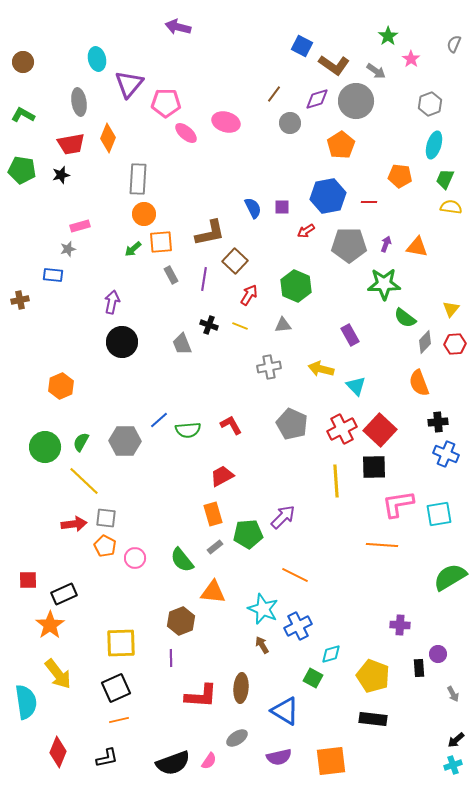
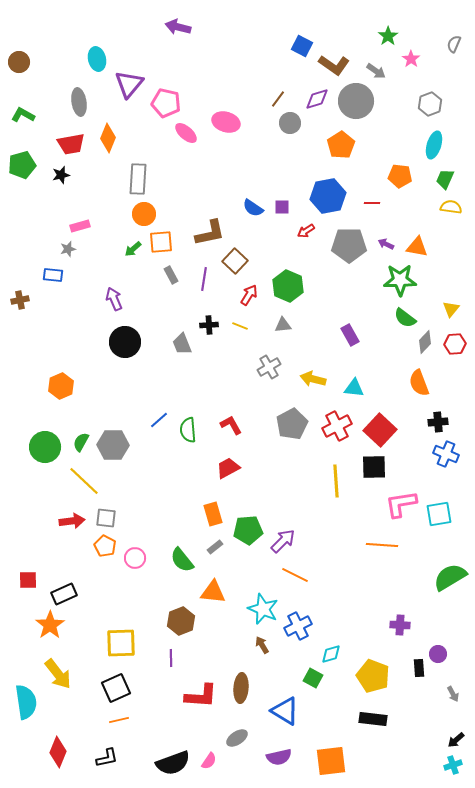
brown circle at (23, 62): moved 4 px left
brown line at (274, 94): moved 4 px right, 5 px down
pink pentagon at (166, 103): rotated 12 degrees clockwise
green pentagon at (22, 170): moved 5 px up; rotated 24 degrees counterclockwise
red line at (369, 202): moved 3 px right, 1 px down
blue semicircle at (253, 208): rotated 150 degrees clockwise
purple arrow at (386, 244): rotated 84 degrees counterclockwise
green star at (384, 284): moved 16 px right, 4 px up
green hexagon at (296, 286): moved 8 px left
purple arrow at (112, 302): moved 2 px right, 3 px up; rotated 35 degrees counterclockwise
black cross at (209, 325): rotated 24 degrees counterclockwise
black circle at (122, 342): moved 3 px right
gray cross at (269, 367): rotated 20 degrees counterclockwise
yellow arrow at (321, 369): moved 8 px left, 10 px down
cyan triangle at (356, 386): moved 2 px left, 2 px down; rotated 40 degrees counterclockwise
gray pentagon at (292, 424): rotated 20 degrees clockwise
red cross at (342, 429): moved 5 px left, 3 px up
green semicircle at (188, 430): rotated 90 degrees clockwise
gray hexagon at (125, 441): moved 12 px left, 4 px down
red trapezoid at (222, 476): moved 6 px right, 8 px up
pink L-shape at (398, 504): moved 3 px right
purple arrow at (283, 517): moved 24 px down
red arrow at (74, 524): moved 2 px left, 3 px up
green pentagon at (248, 534): moved 4 px up
